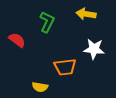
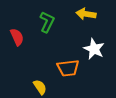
red semicircle: moved 3 px up; rotated 30 degrees clockwise
white star: rotated 20 degrees clockwise
orange trapezoid: moved 3 px right, 1 px down
yellow semicircle: rotated 133 degrees counterclockwise
